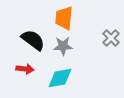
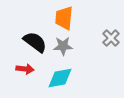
black semicircle: moved 2 px right, 2 px down
